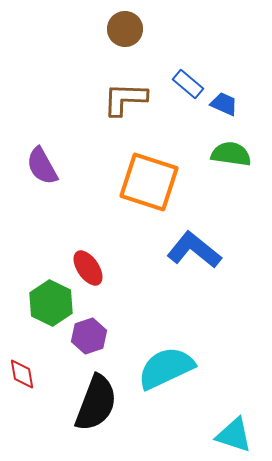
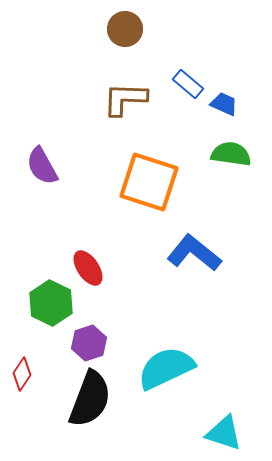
blue L-shape: moved 3 px down
purple hexagon: moved 7 px down
red diamond: rotated 44 degrees clockwise
black semicircle: moved 6 px left, 4 px up
cyan triangle: moved 10 px left, 2 px up
